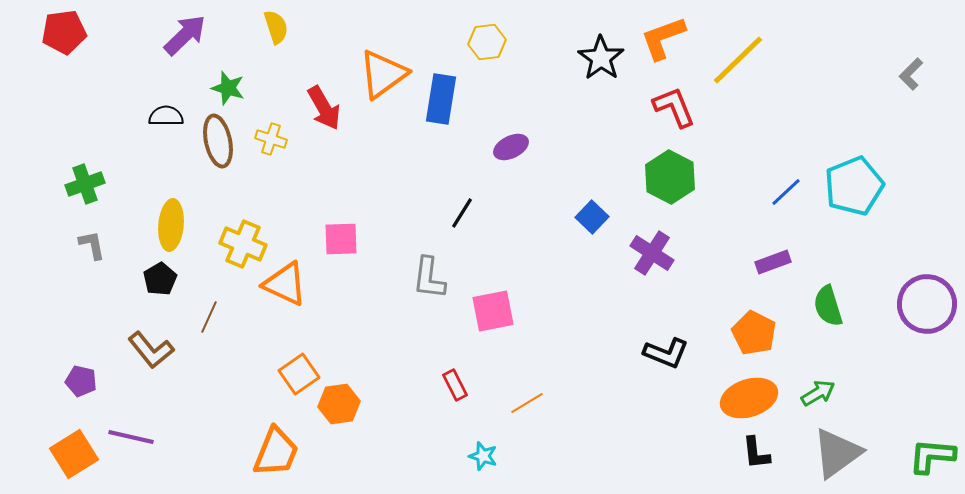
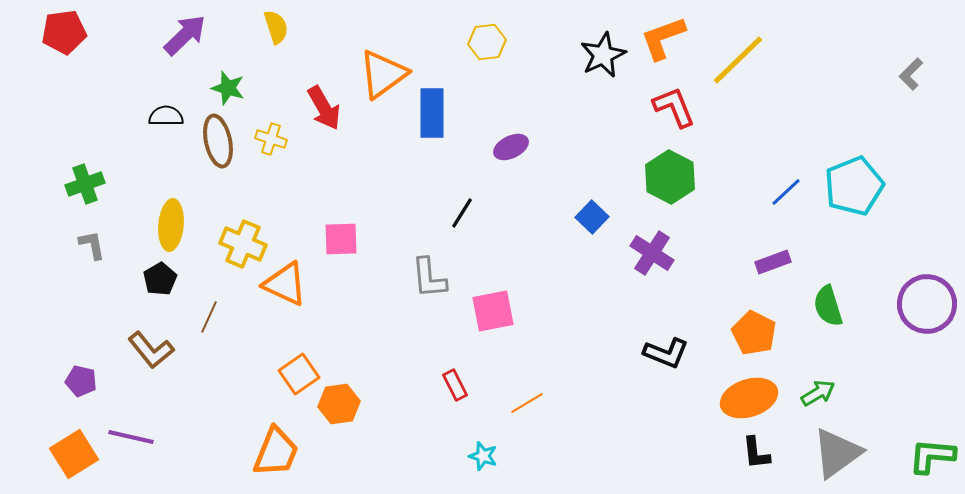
black star at (601, 58): moved 2 px right, 3 px up; rotated 12 degrees clockwise
blue rectangle at (441, 99): moved 9 px left, 14 px down; rotated 9 degrees counterclockwise
gray L-shape at (429, 278): rotated 12 degrees counterclockwise
